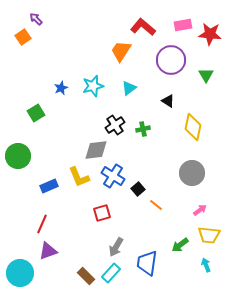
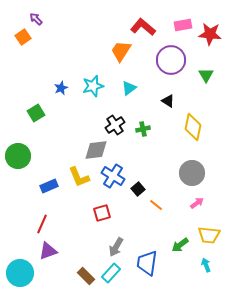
pink arrow: moved 3 px left, 7 px up
